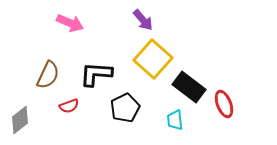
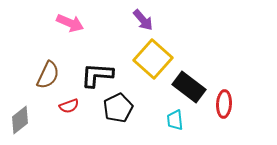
black L-shape: moved 1 px right, 1 px down
red ellipse: rotated 24 degrees clockwise
black pentagon: moved 7 px left
